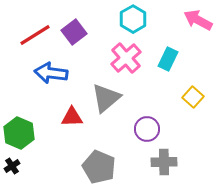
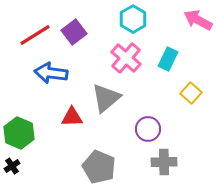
pink cross: rotated 8 degrees counterclockwise
yellow square: moved 2 px left, 4 px up
purple circle: moved 1 px right
